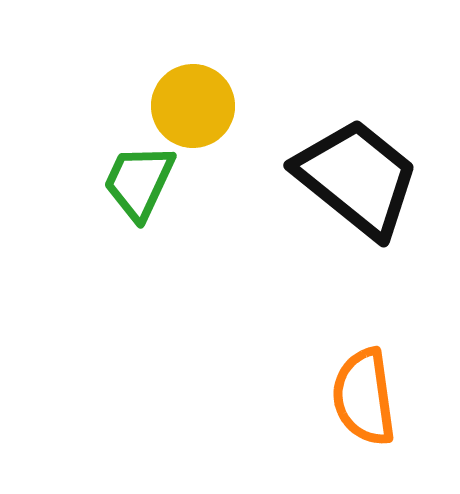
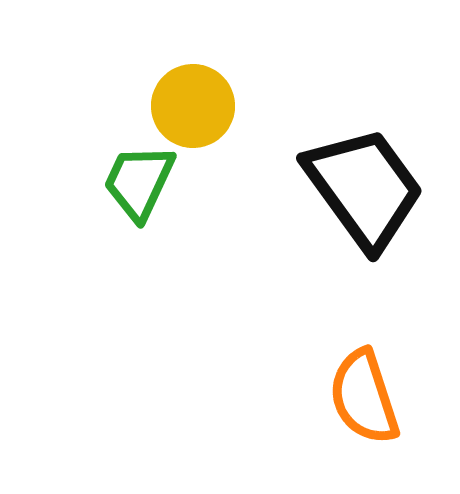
black trapezoid: moved 7 px right, 10 px down; rotated 15 degrees clockwise
orange semicircle: rotated 10 degrees counterclockwise
